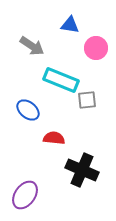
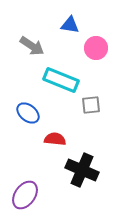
gray square: moved 4 px right, 5 px down
blue ellipse: moved 3 px down
red semicircle: moved 1 px right, 1 px down
